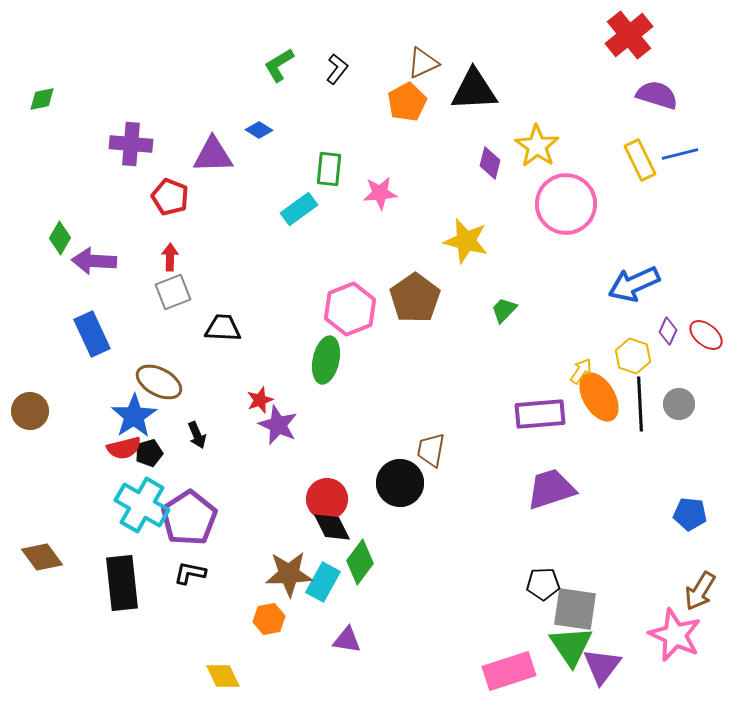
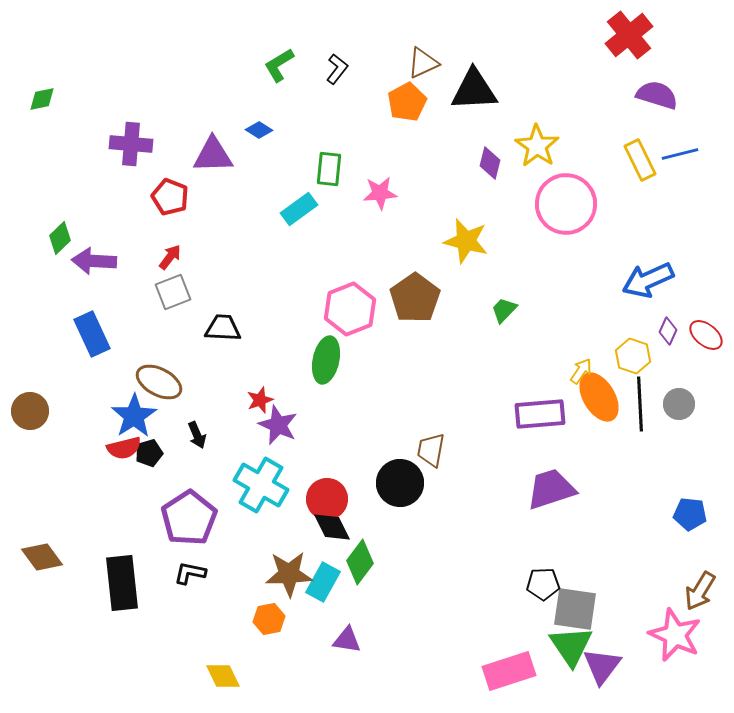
green diamond at (60, 238): rotated 16 degrees clockwise
red arrow at (170, 257): rotated 36 degrees clockwise
blue arrow at (634, 284): moved 14 px right, 4 px up
cyan cross at (142, 505): moved 119 px right, 20 px up
